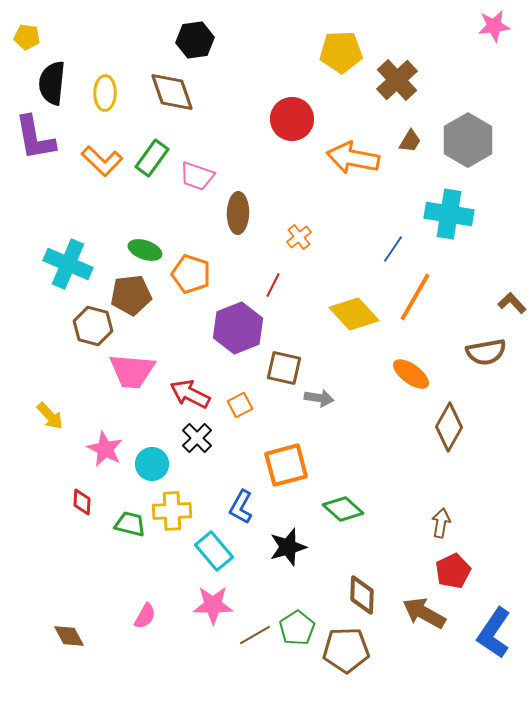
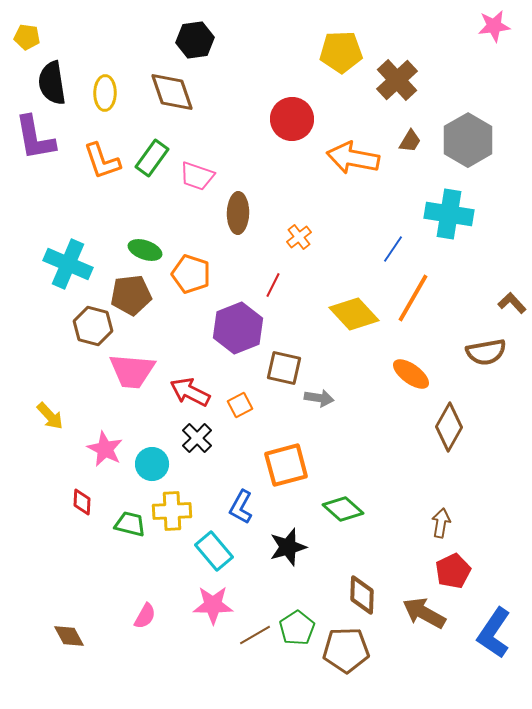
black semicircle at (52, 83): rotated 15 degrees counterclockwise
orange L-shape at (102, 161): rotated 27 degrees clockwise
orange line at (415, 297): moved 2 px left, 1 px down
red arrow at (190, 394): moved 2 px up
